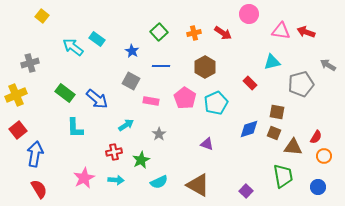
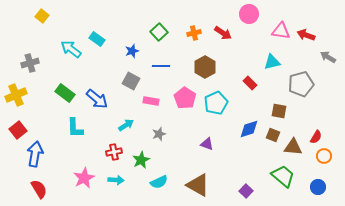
red arrow at (306, 32): moved 3 px down
cyan arrow at (73, 47): moved 2 px left, 2 px down
blue star at (132, 51): rotated 24 degrees clockwise
gray arrow at (328, 65): moved 8 px up
brown square at (277, 112): moved 2 px right, 1 px up
brown square at (274, 133): moved 1 px left, 2 px down
gray star at (159, 134): rotated 16 degrees clockwise
green trapezoid at (283, 176): rotated 40 degrees counterclockwise
